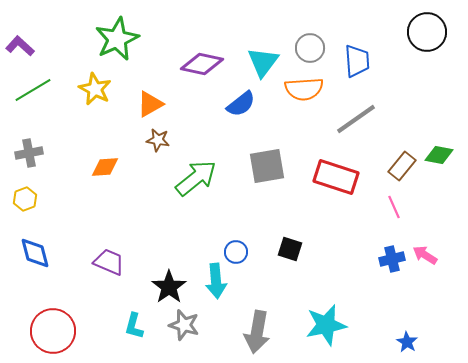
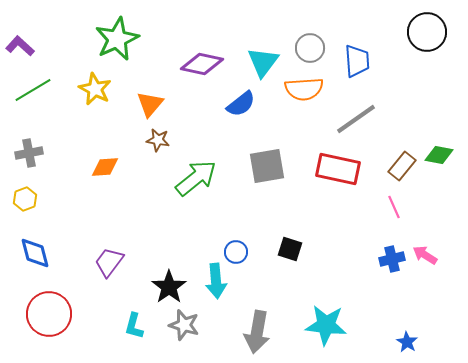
orange triangle: rotated 20 degrees counterclockwise
red rectangle: moved 2 px right, 8 px up; rotated 6 degrees counterclockwise
purple trapezoid: rotated 76 degrees counterclockwise
cyan star: rotated 18 degrees clockwise
red circle: moved 4 px left, 17 px up
